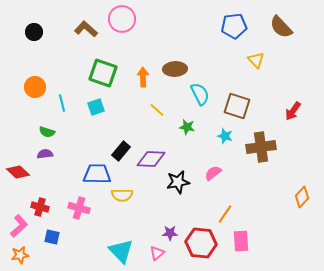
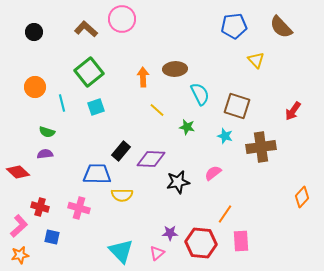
green square: moved 14 px left, 1 px up; rotated 32 degrees clockwise
